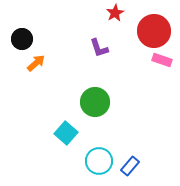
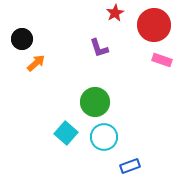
red circle: moved 6 px up
cyan circle: moved 5 px right, 24 px up
blue rectangle: rotated 30 degrees clockwise
